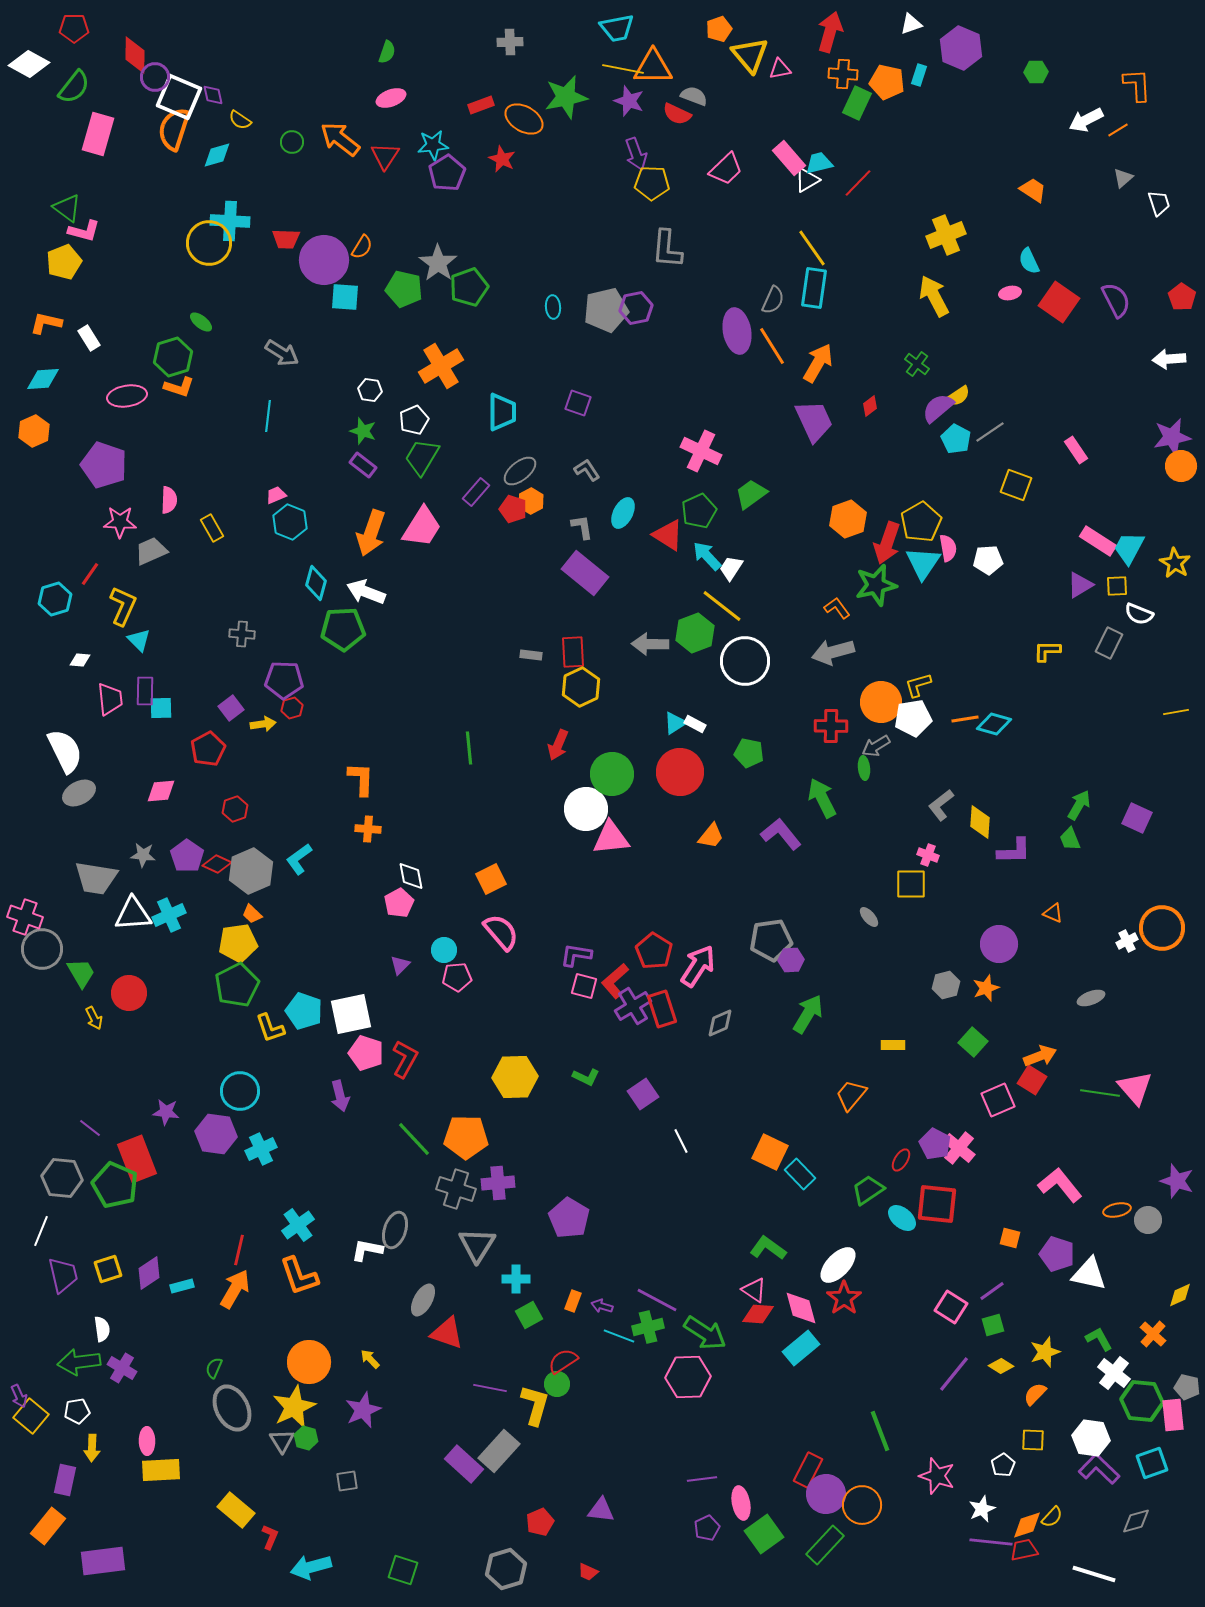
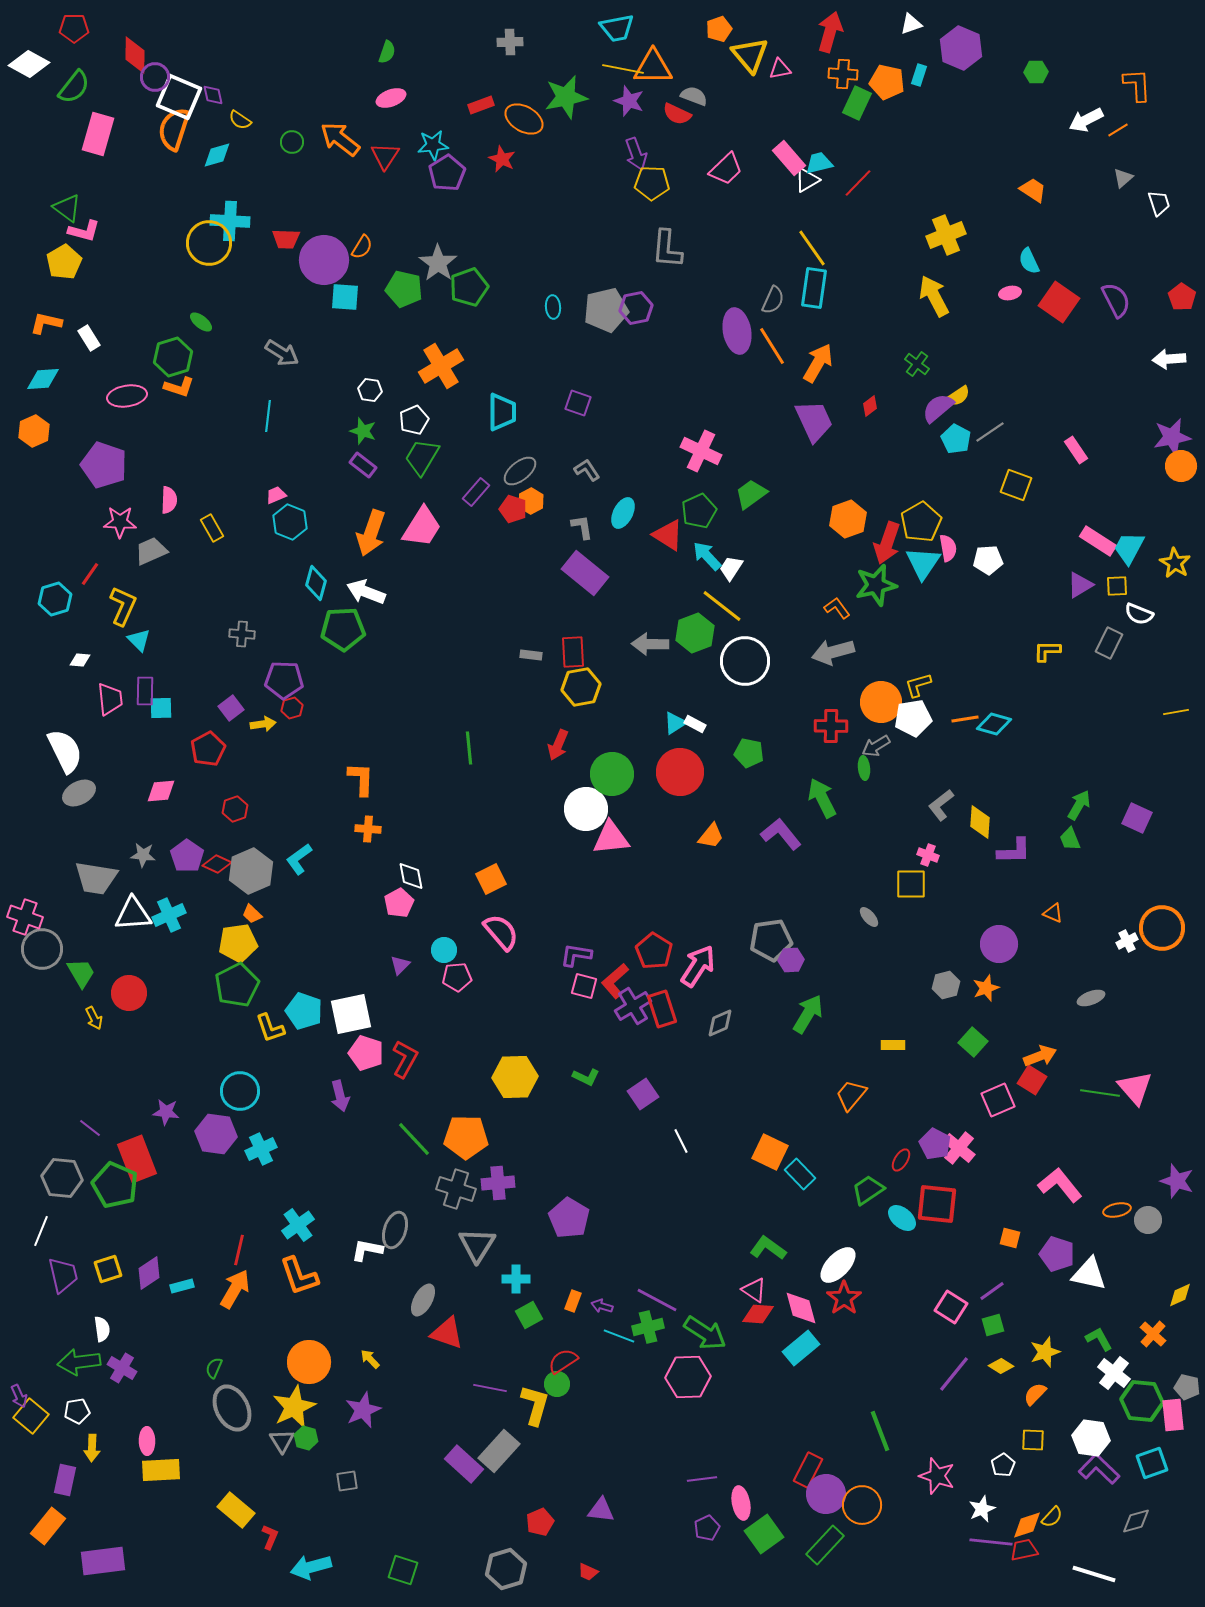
yellow pentagon at (64, 262): rotated 8 degrees counterclockwise
yellow hexagon at (581, 687): rotated 15 degrees clockwise
